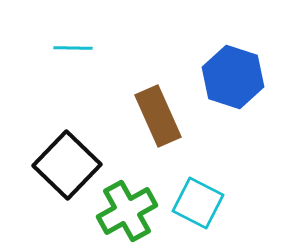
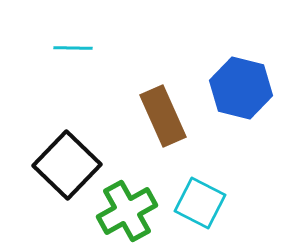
blue hexagon: moved 8 px right, 11 px down; rotated 4 degrees counterclockwise
brown rectangle: moved 5 px right
cyan square: moved 2 px right
